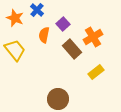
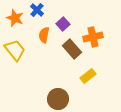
orange cross: rotated 18 degrees clockwise
yellow rectangle: moved 8 px left, 4 px down
